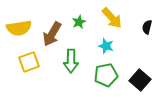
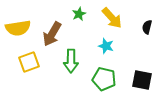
green star: moved 8 px up
yellow semicircle: moved 1 px left
green pentagon: moved 2 px left, 4 px down; rotated 25 degrees clockwise
black square: moved 2 px right; rotated 30 degrees counterclockwise
